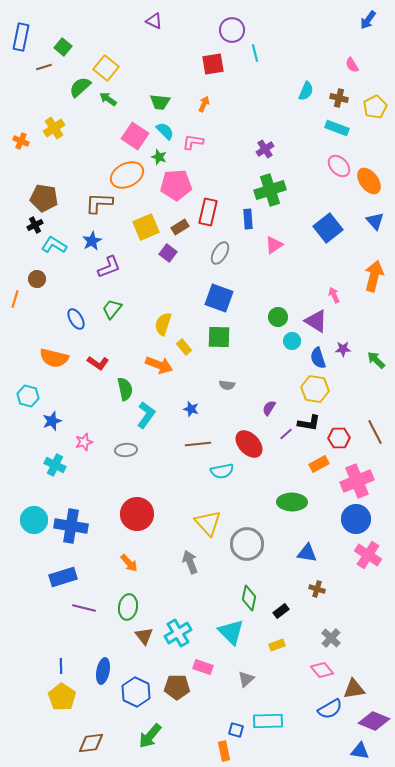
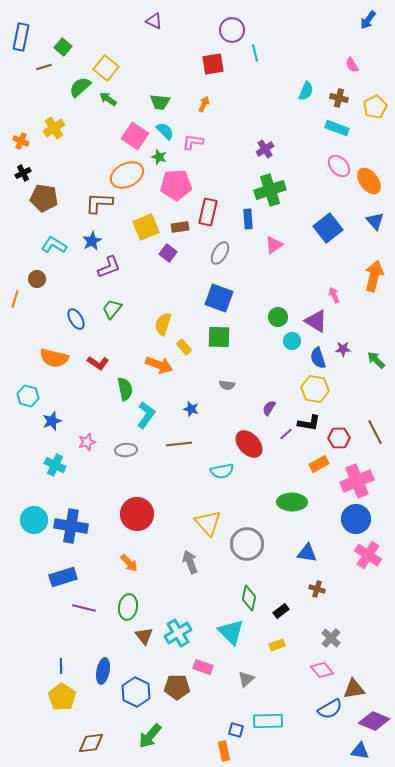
black cross at (35, 225): moved 12 px left, 52 px up
brown rectangle at (180, 227): rotated 24 degrees clockwise
pink star at (84, 442): moved 3 px right
brown line at (198, 444): moved 19 px left
